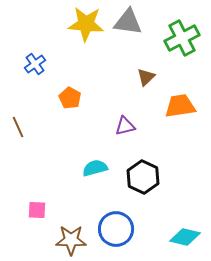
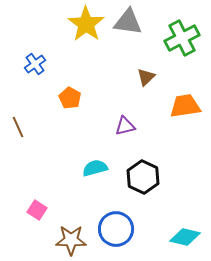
yellow star: rotated 30 degrees clockwise
orange trapezoid: moved 5 px right
pink square: rotated 30 degrees clockwise
